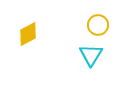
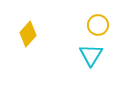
yellow diamond: rotated 20 degrees counterclockwise
